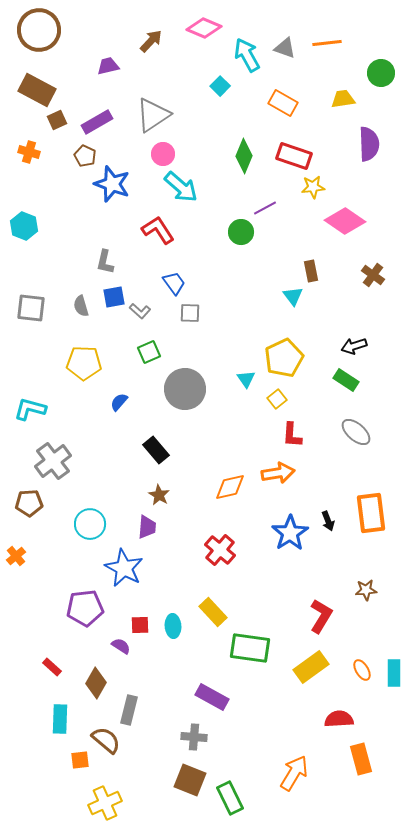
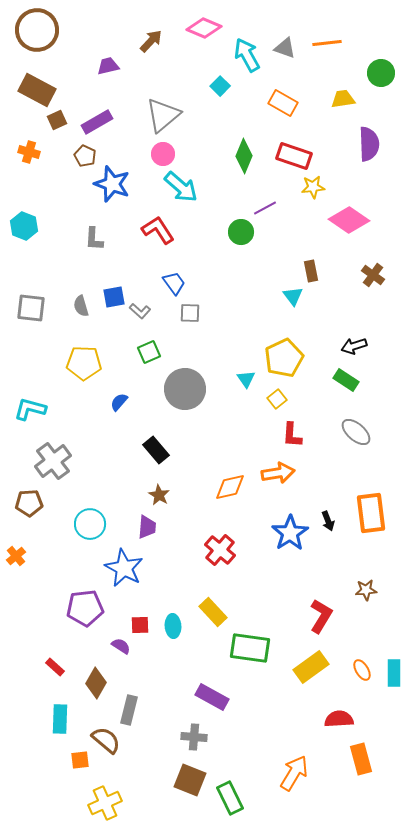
brown circle at (39, 30): moved 2 px left
gray triangle at (153, 115): moved 10 px right; rotated 6 degrees counterclockwise
pink diamond at (345, 221): moved 4 px right, 1 px up
gray L-shape at (105, 262): moved 11 px left, 23 px up; rotated 10 degrees counterclockwise
red rectangle at (52, 667): moved 3 px right
